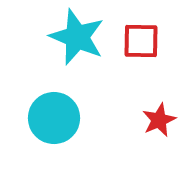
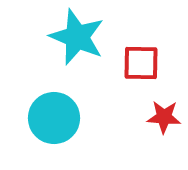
red square: moved 22 px down
red star: moved 5 px right, 3 px up; rotated 28 degrees clockwise
